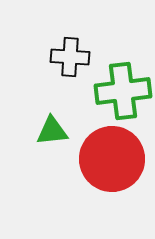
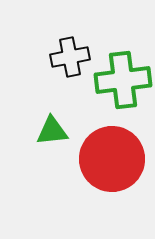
black cross: rotated 15 degrees counterclockwise
green cross: moved 11 px up
